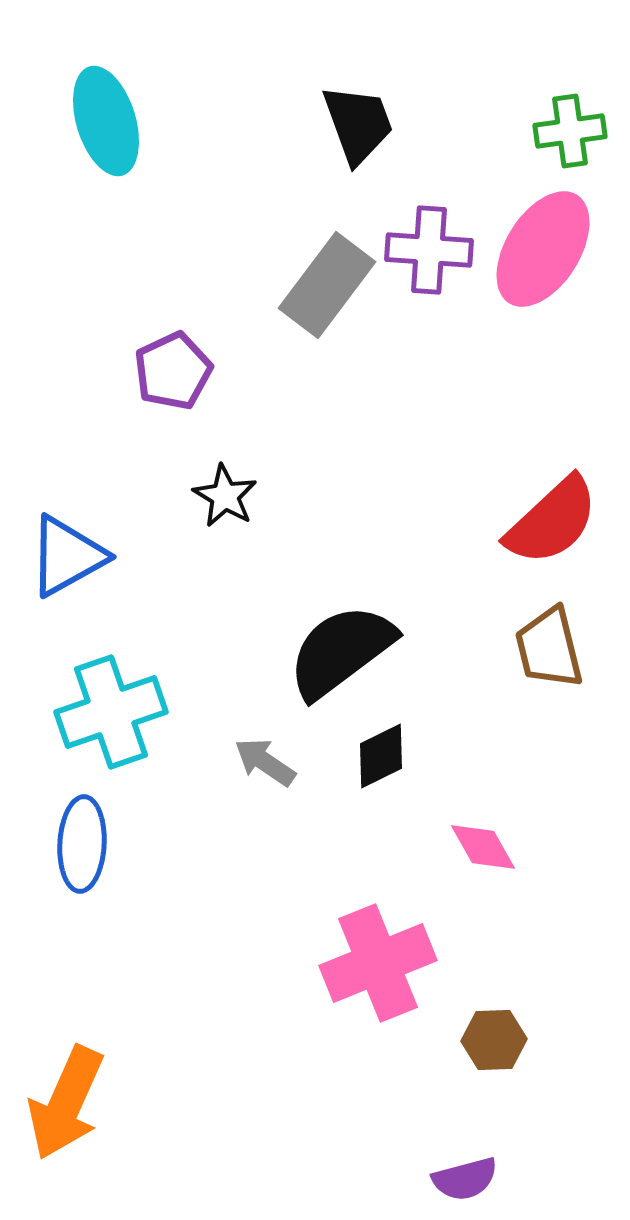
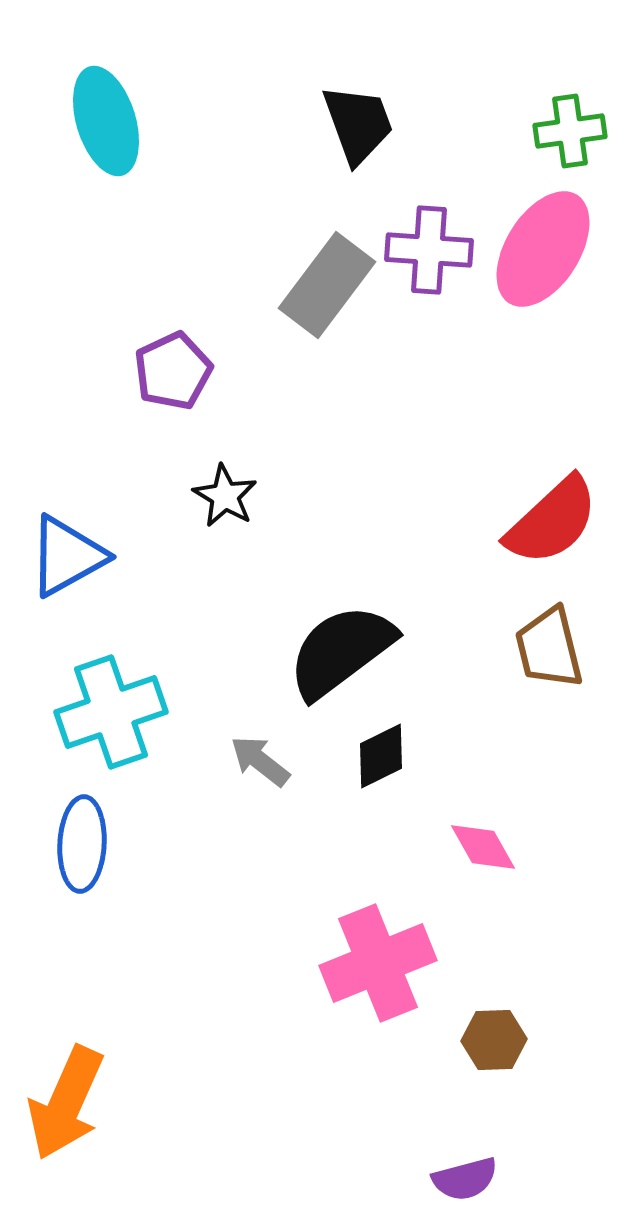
gray arrow: moved 5 px left, 1 px up; rotated 4 degrees clockwise
